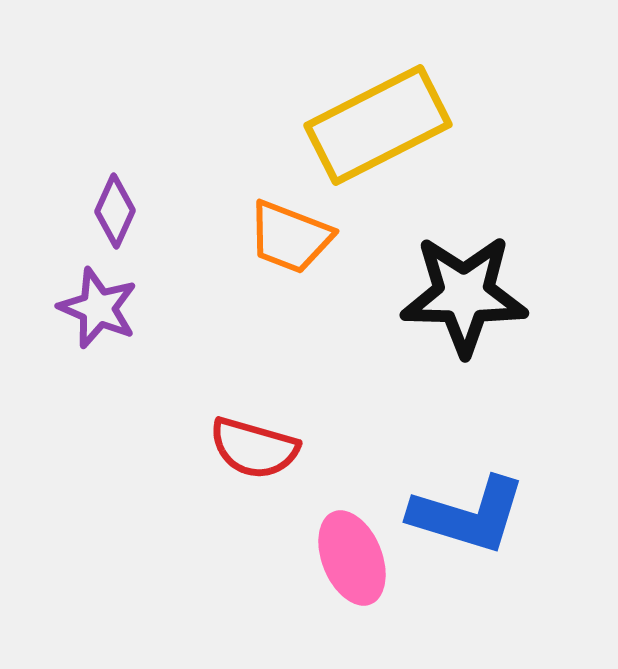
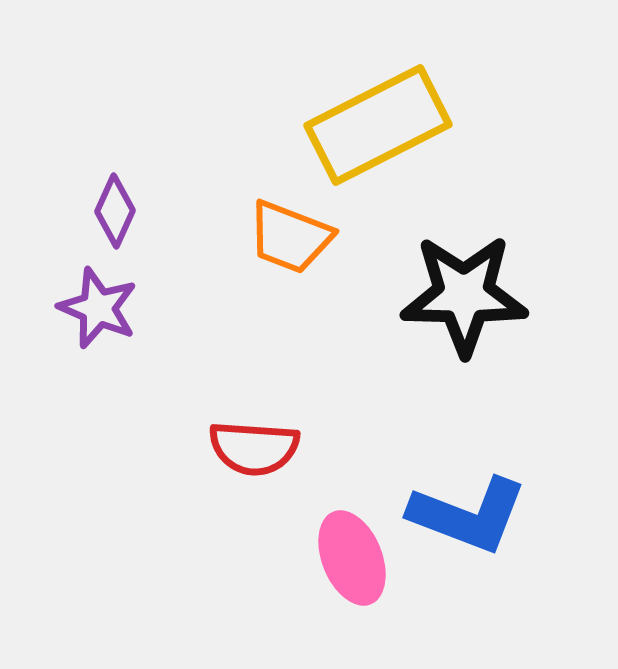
red semicircle: rotated 12 degrees counterclockwise
blue L-shape: rotated 4 degrees clockwise
